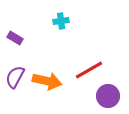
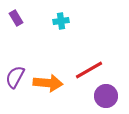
purple rectangle: moved 1 px right, 20 px up; rotated 28 degrees clockwise
orange arrow: moved 1 px right, 2 px down; rotated 8 degrees counterclockwise
purple circle: moved 2 px left
